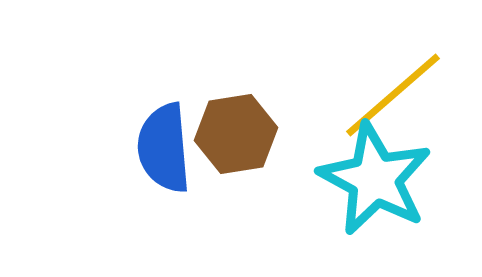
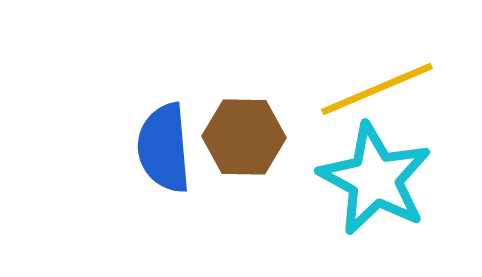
yellow line: moved 16 px left, 6 px up; rotated 18 degrees clockwise
brown hexagon: moved 8 px right, 3 px down; rotated 10 degrees clockwise
